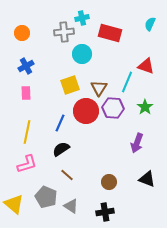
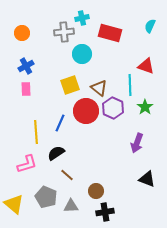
cyan semicircle: moved 2 px down
cyan line: moved 3 px right, 3 px down; rotated 25 degrees counterclockwise
brown triangle: rotated 24 degrees counterclockwise
pink rectangle: moved 4 px up
purple hexagon: rotated 20 degrees clockwise
yellow line: moved 9 px right; rotated 15 degrees counterclockwise
black semicircle: moved 5 px left, 4 px down
brown circle: moved 13 px left, 9 px down
gray triangle: rotated 35 degrees counterclockwise
